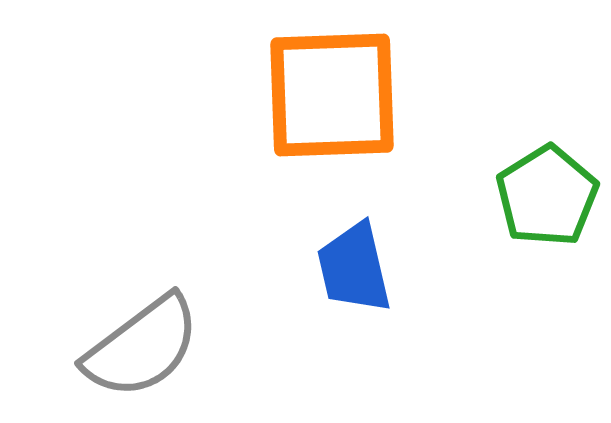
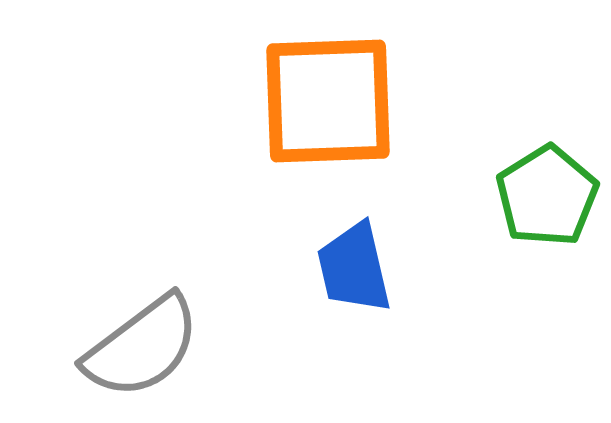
orange square: moved 4 px left, 6 px down
